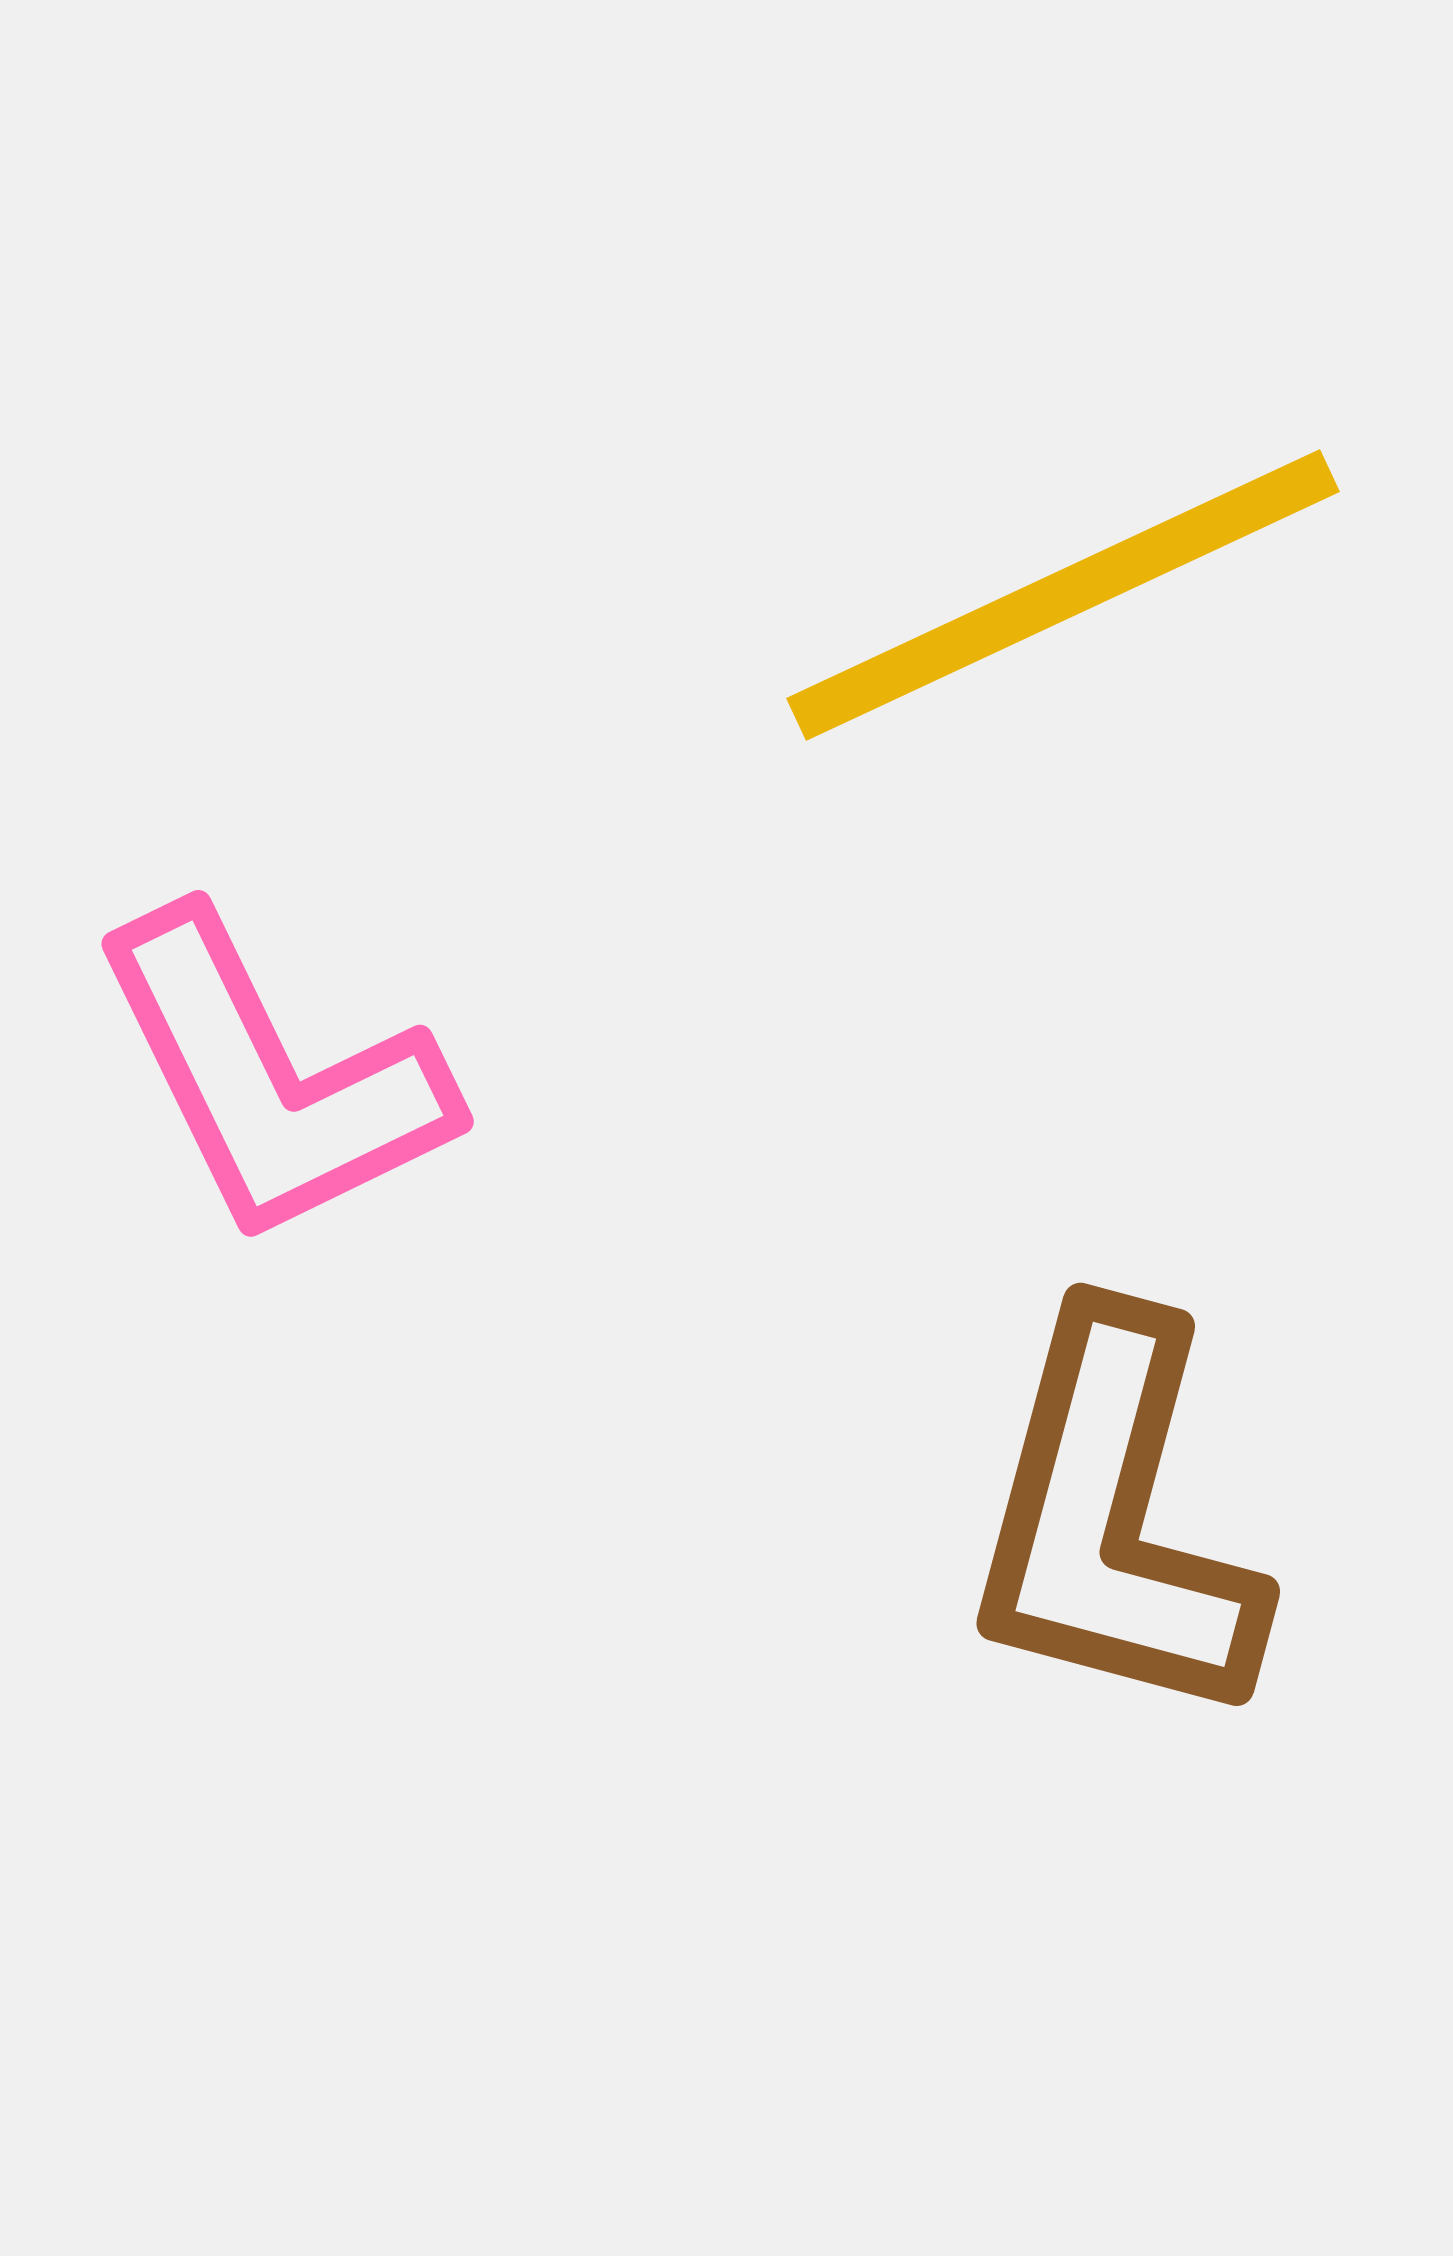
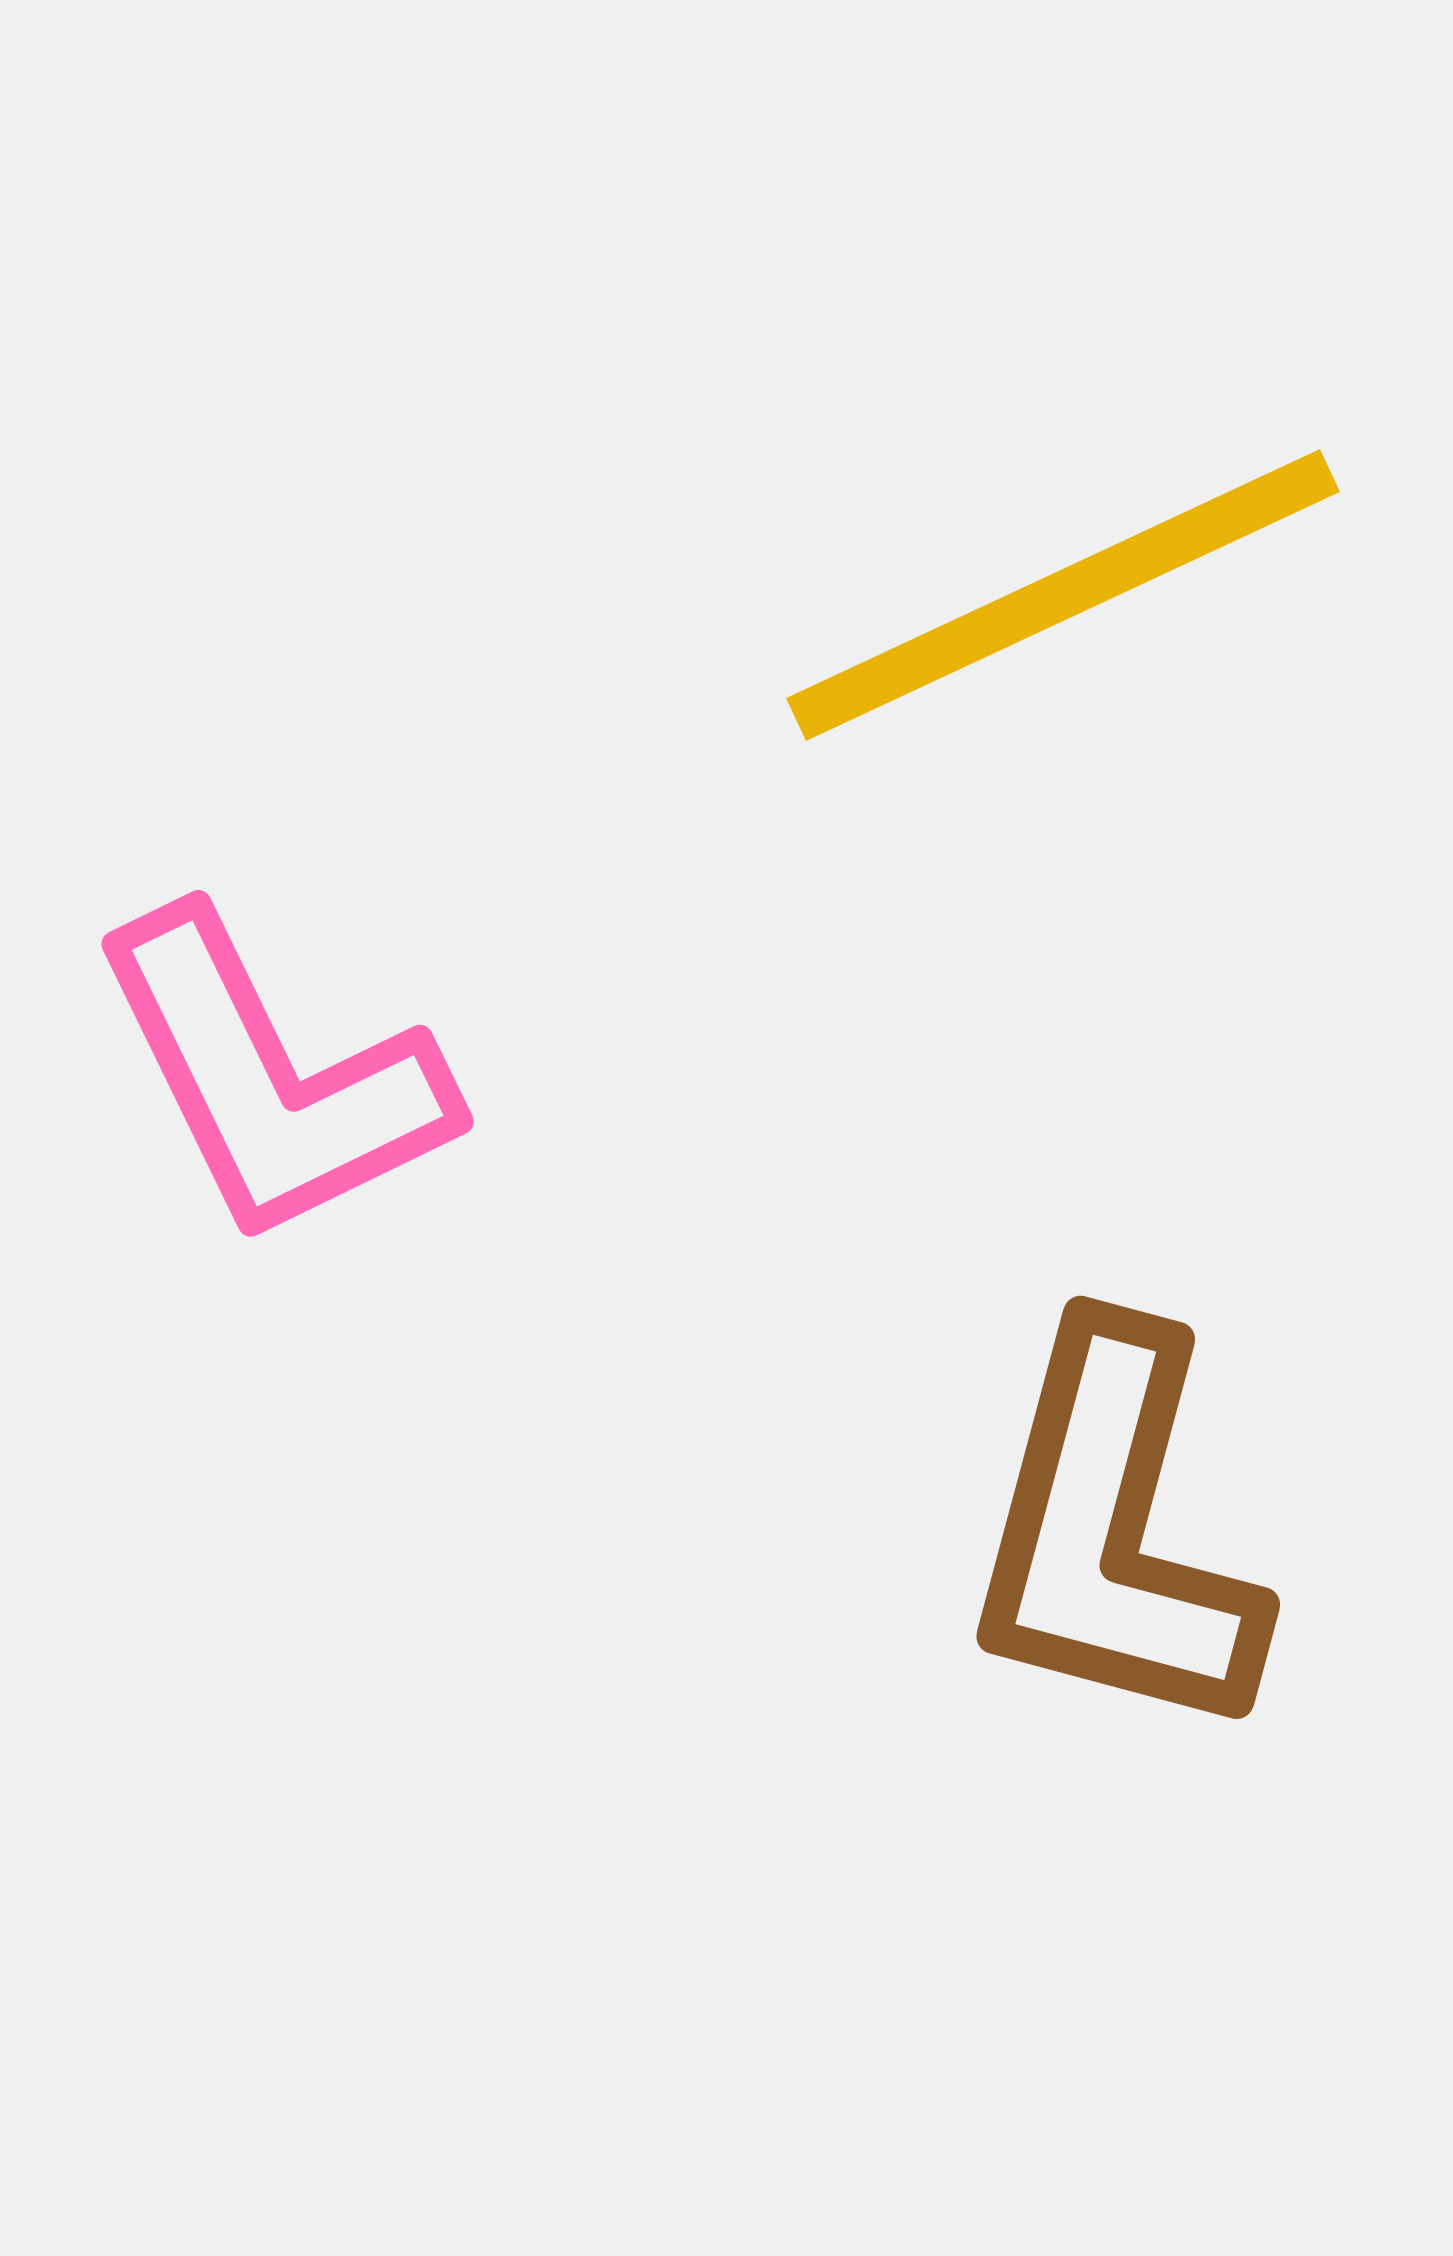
brown L-shape: moved 13 px down
